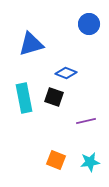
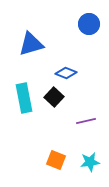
black square: rotated 24 degrees clockwise
